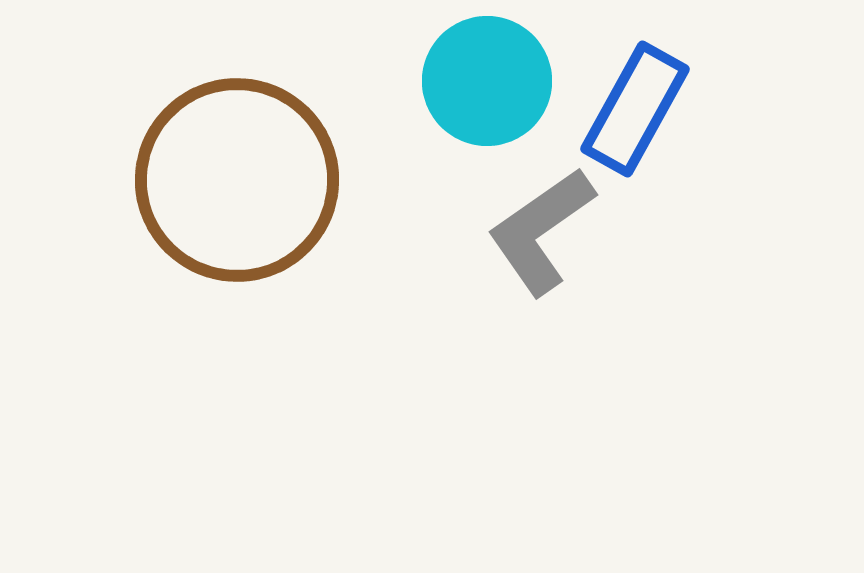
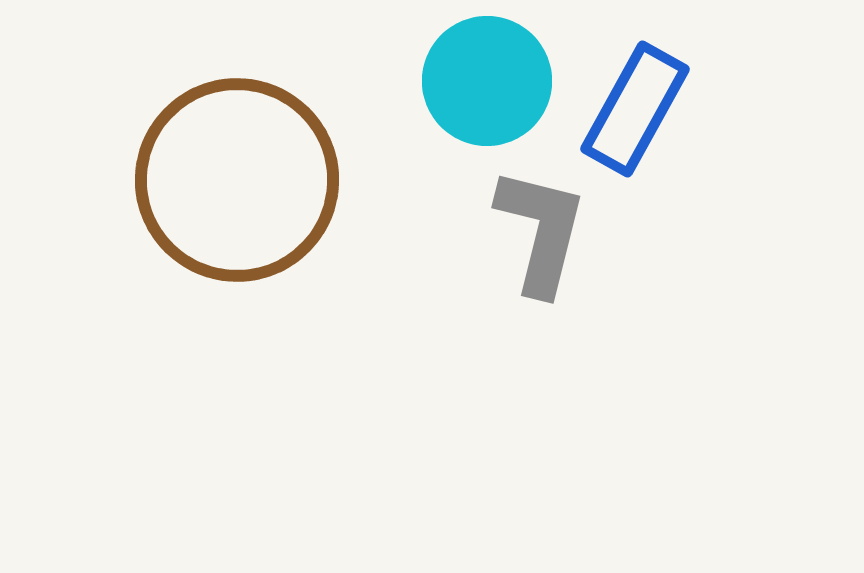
gray L-shape: rotated 139 degrees clockwise
